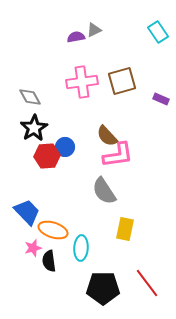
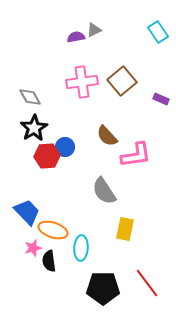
brown square: rotated 24 degrees counterclockwise
pink L-shape: moved 18 px right
